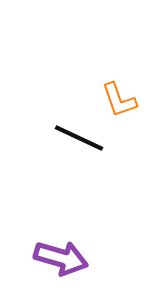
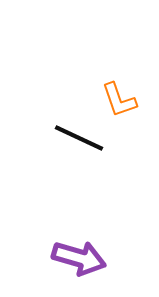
purple arrow: moved 18 px right
